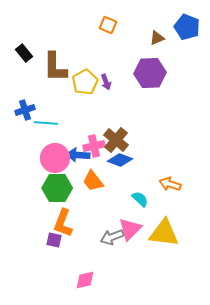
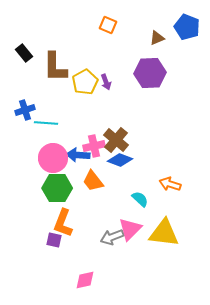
pink circle: moved 2 px left
